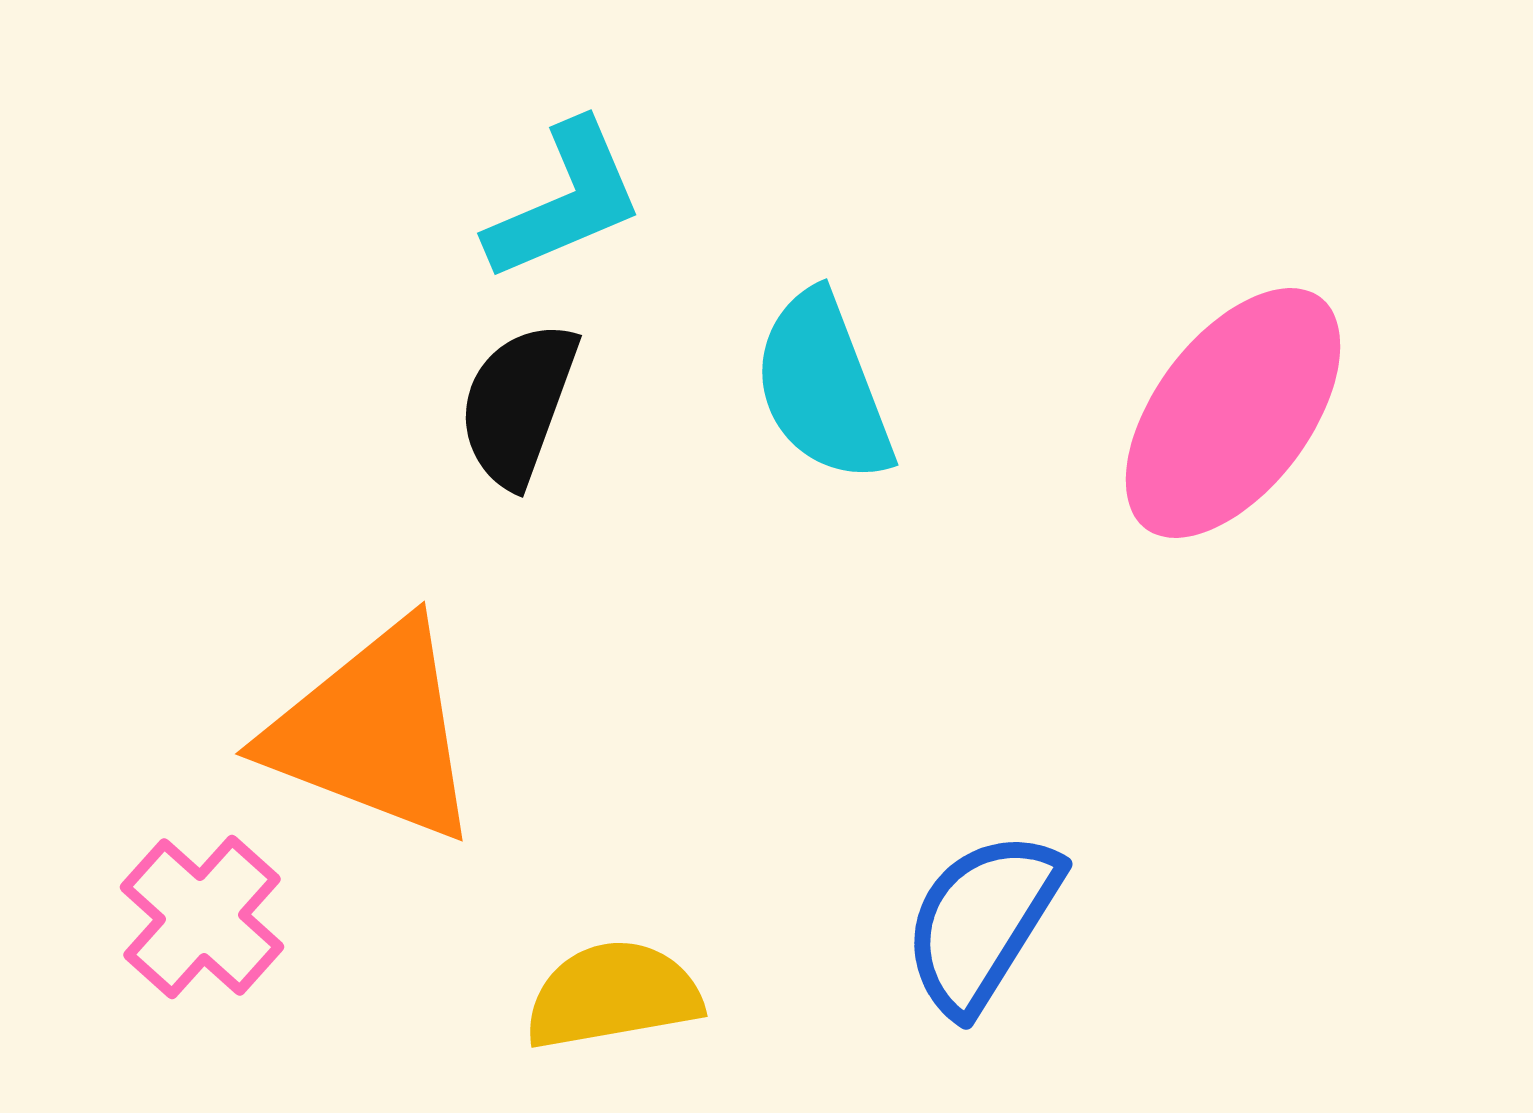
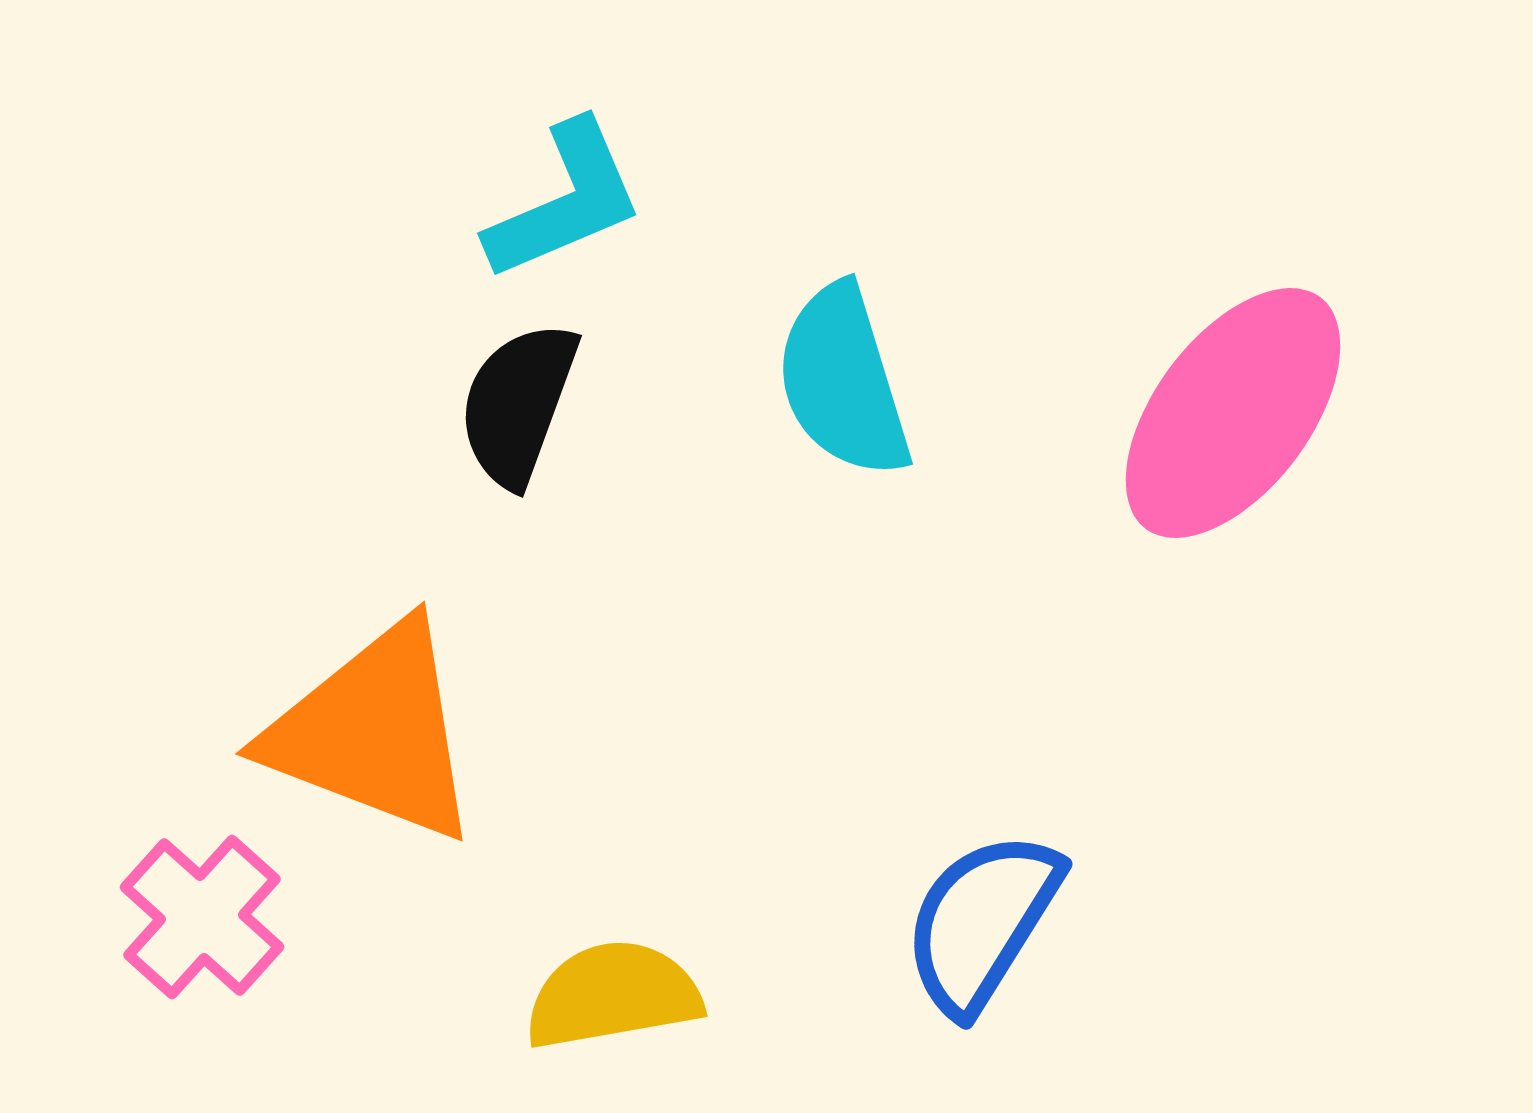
cyan semicircle: moved 20 px right, 6 px up; rotated 4 degrees clockwise
